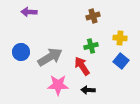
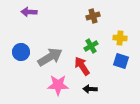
green cross: rotated 16 degrees counterclockwise
blue square: rotated 21 degrees counterclockwise
black arrow: moved 2 px right, 1 px up
